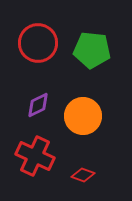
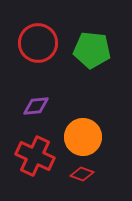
purple diamond: moved 2 px left, 1 px down; rotated 20 degrees clockwise
orange circle: moved 21 px down
red diamond: moved 1 px left, 1 px up
